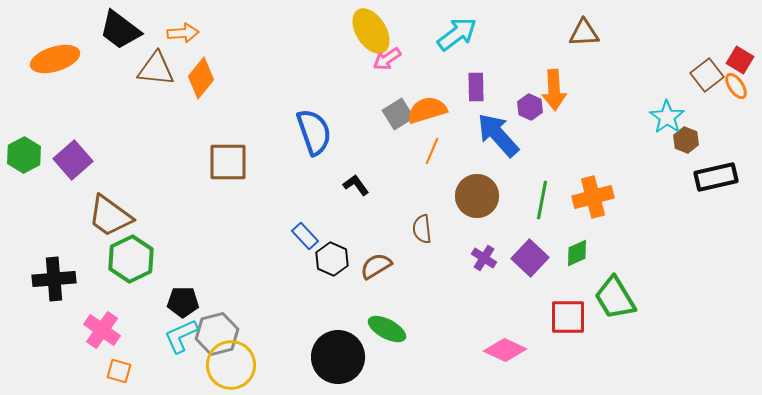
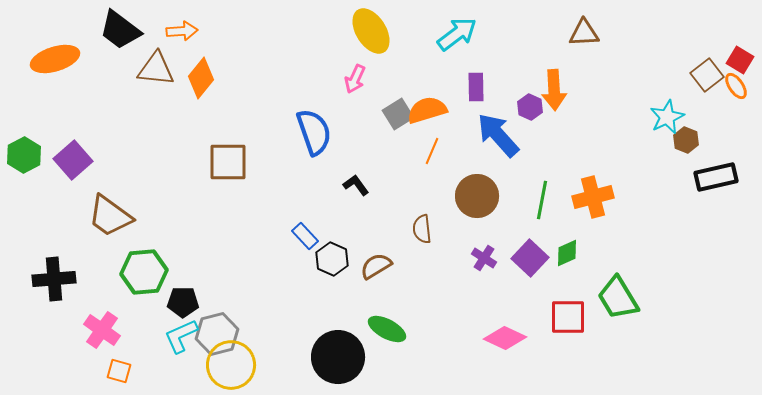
orange arrow at (183, 33): moved 1 px left, 2 px up
pink arrow at (387, 59): moved 32 px left, 20 px down; rotated 32 degrees counterclockwise
cyan star at (667, 117): rotated 12 degrees clockwise
green diamond at (577, 253): moved 10 px left
green hexagon at (131, 259): moved 13 px right, 13 px down; rotated 21 degrees clockwise
green trapezoid at (615, 298): moved 3 px right
pink diamond at (505, 350): moved 12 px up
